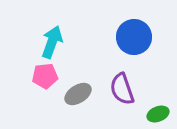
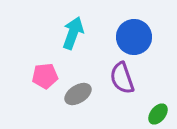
cyan arrow: moved 21 px right, 9 px up
purple semicircle: moved 11 px up
green ellipse: rotated 30 degrees counterclockwise
